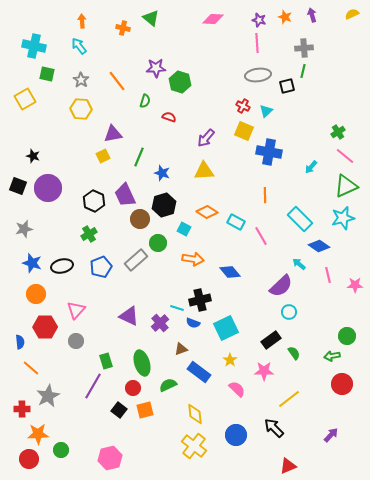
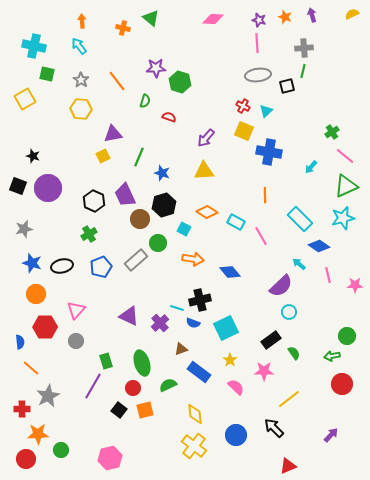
green cross at (338, 132): moved 6 px left
pink semicircle at (237, 389): moved 1 px left, 2 px up
red circle at (29, 459): moved 3 px left
